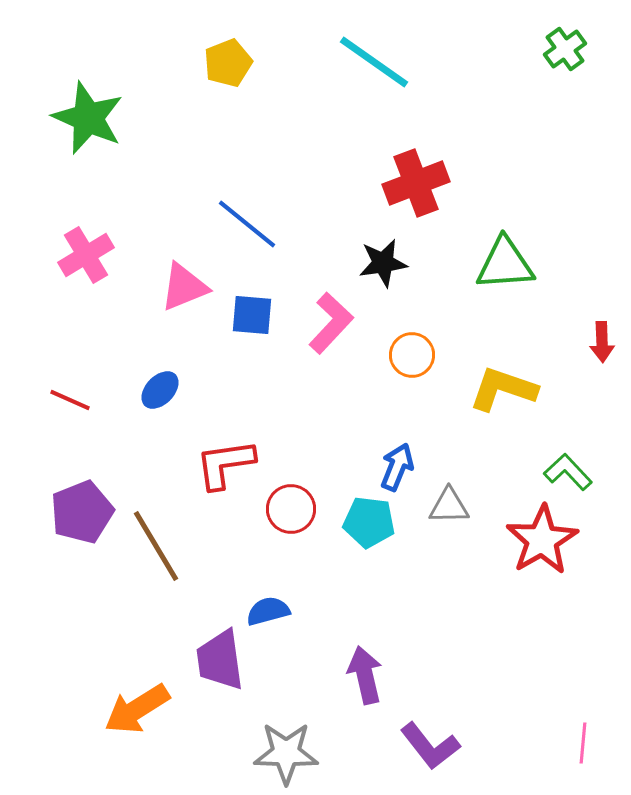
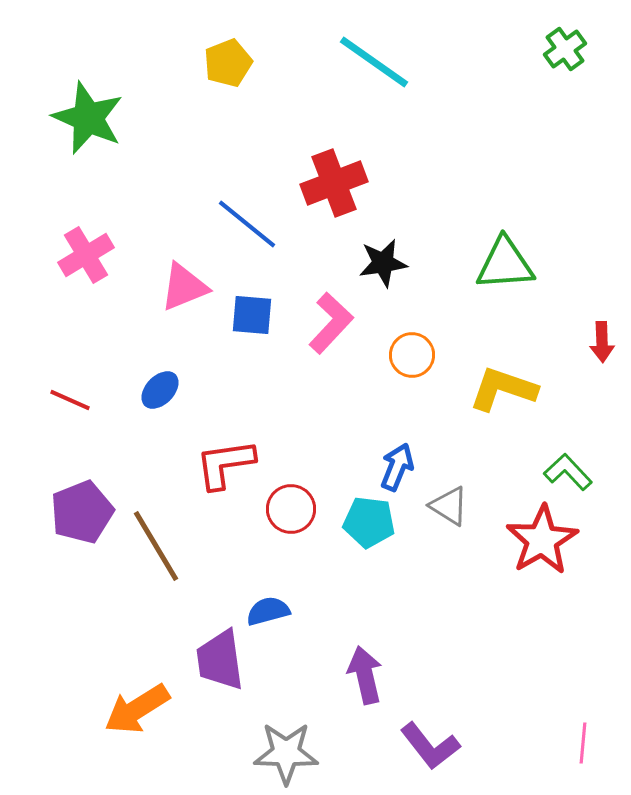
red cross: moved 82 px left
gray triangle: rotated 33 degrees clockwise
